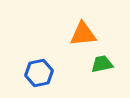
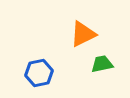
orange triangle: rotated 20 degrees counterclockwise
